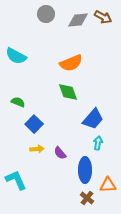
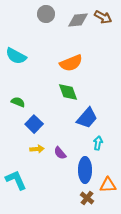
blue trapezoid: moved 6 px left, 1 px up
